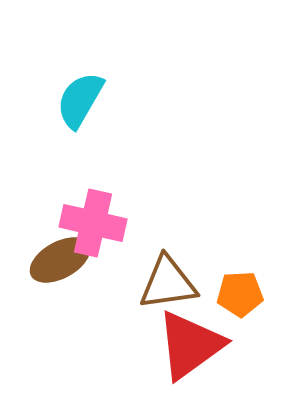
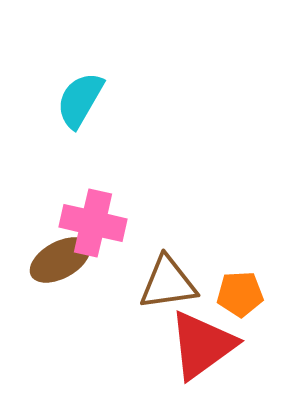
red triangle: moved 12 px right
